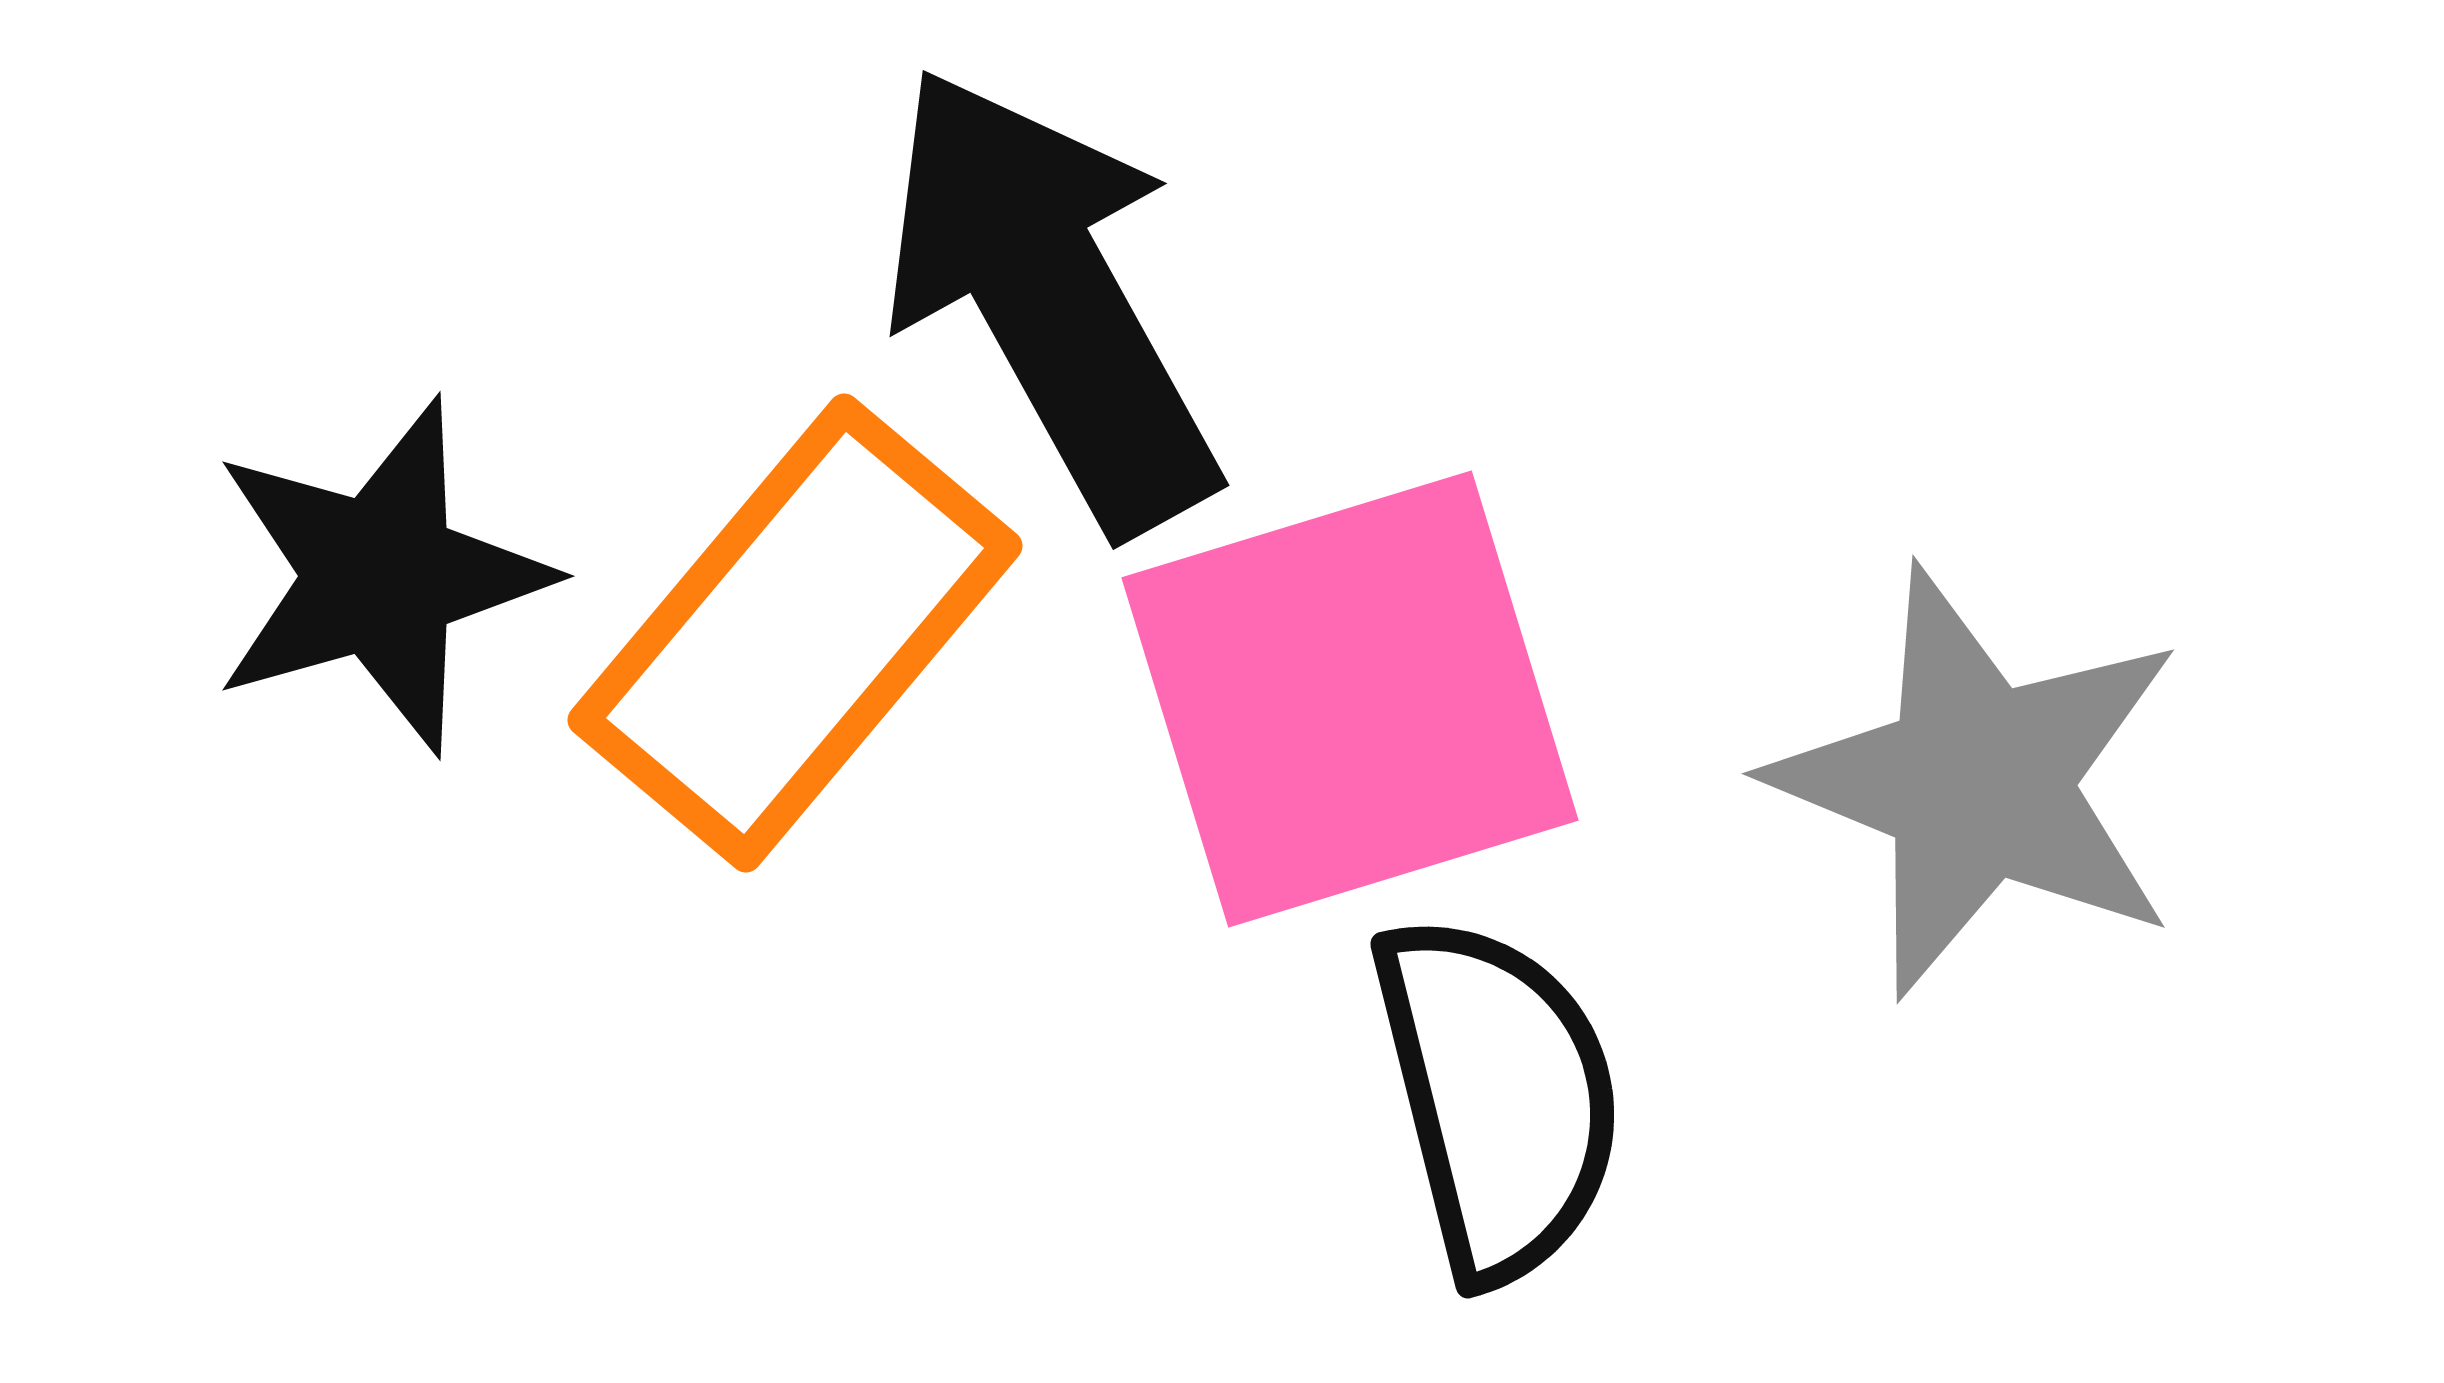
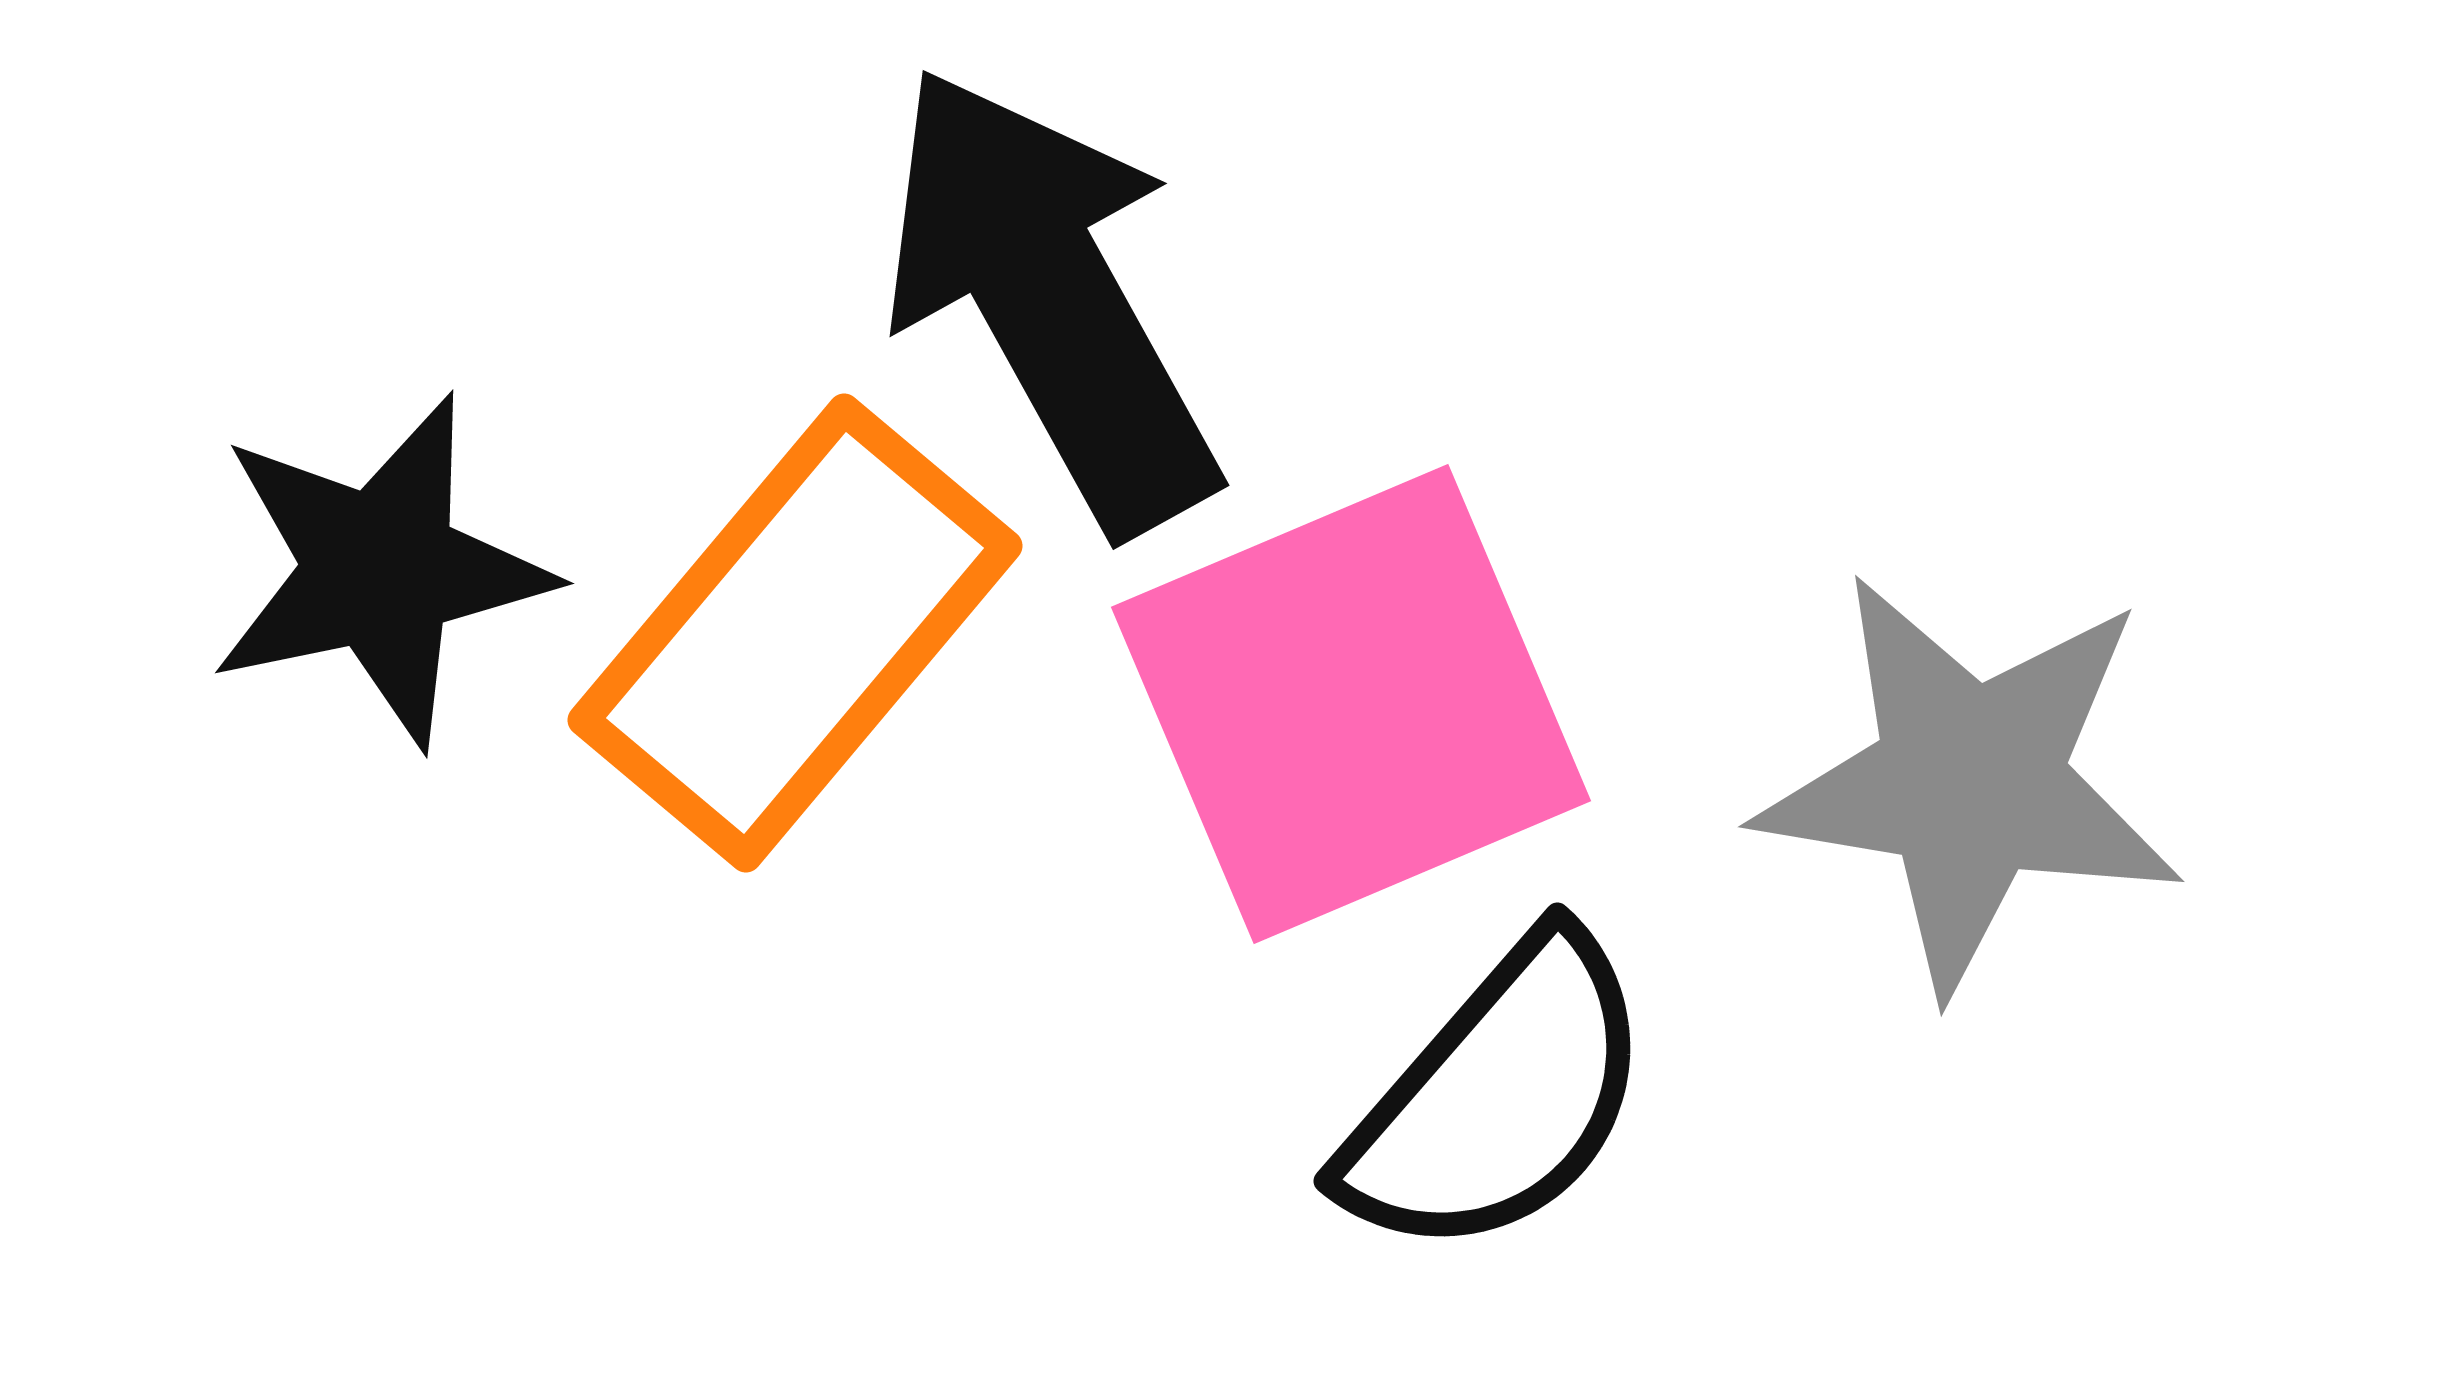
black star: moved 6 px up; rotated 4 degrees clockwise
pink square: moved 1 px right, 5 px down; rotated 6 degrees counterclockwise
gray star: moved 8 px left; rotated 13 degrees counterclockwise
black semicircle: rotated 55 degrees clockwise
